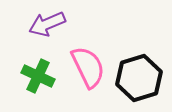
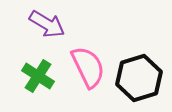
purple arrow: rotated 126 degrees counterclockwise
green cross: rotated 8 degrees clockwise
